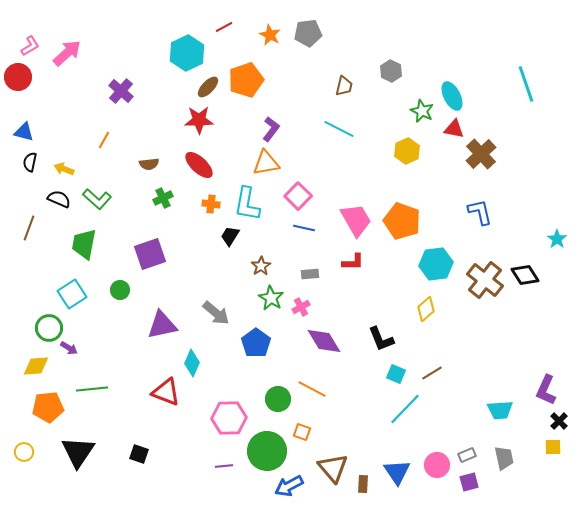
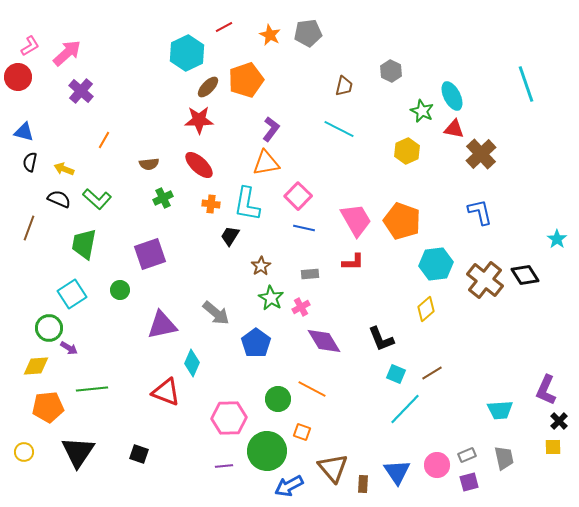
purple cross at (121, 91): moved 40 px left
